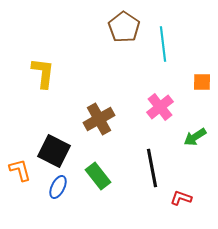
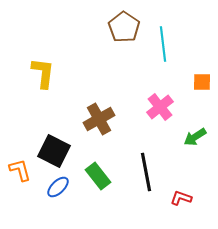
black line: moved 6 px left, 4 px down
blue ellipse: rotated 20 degrees clockwise
